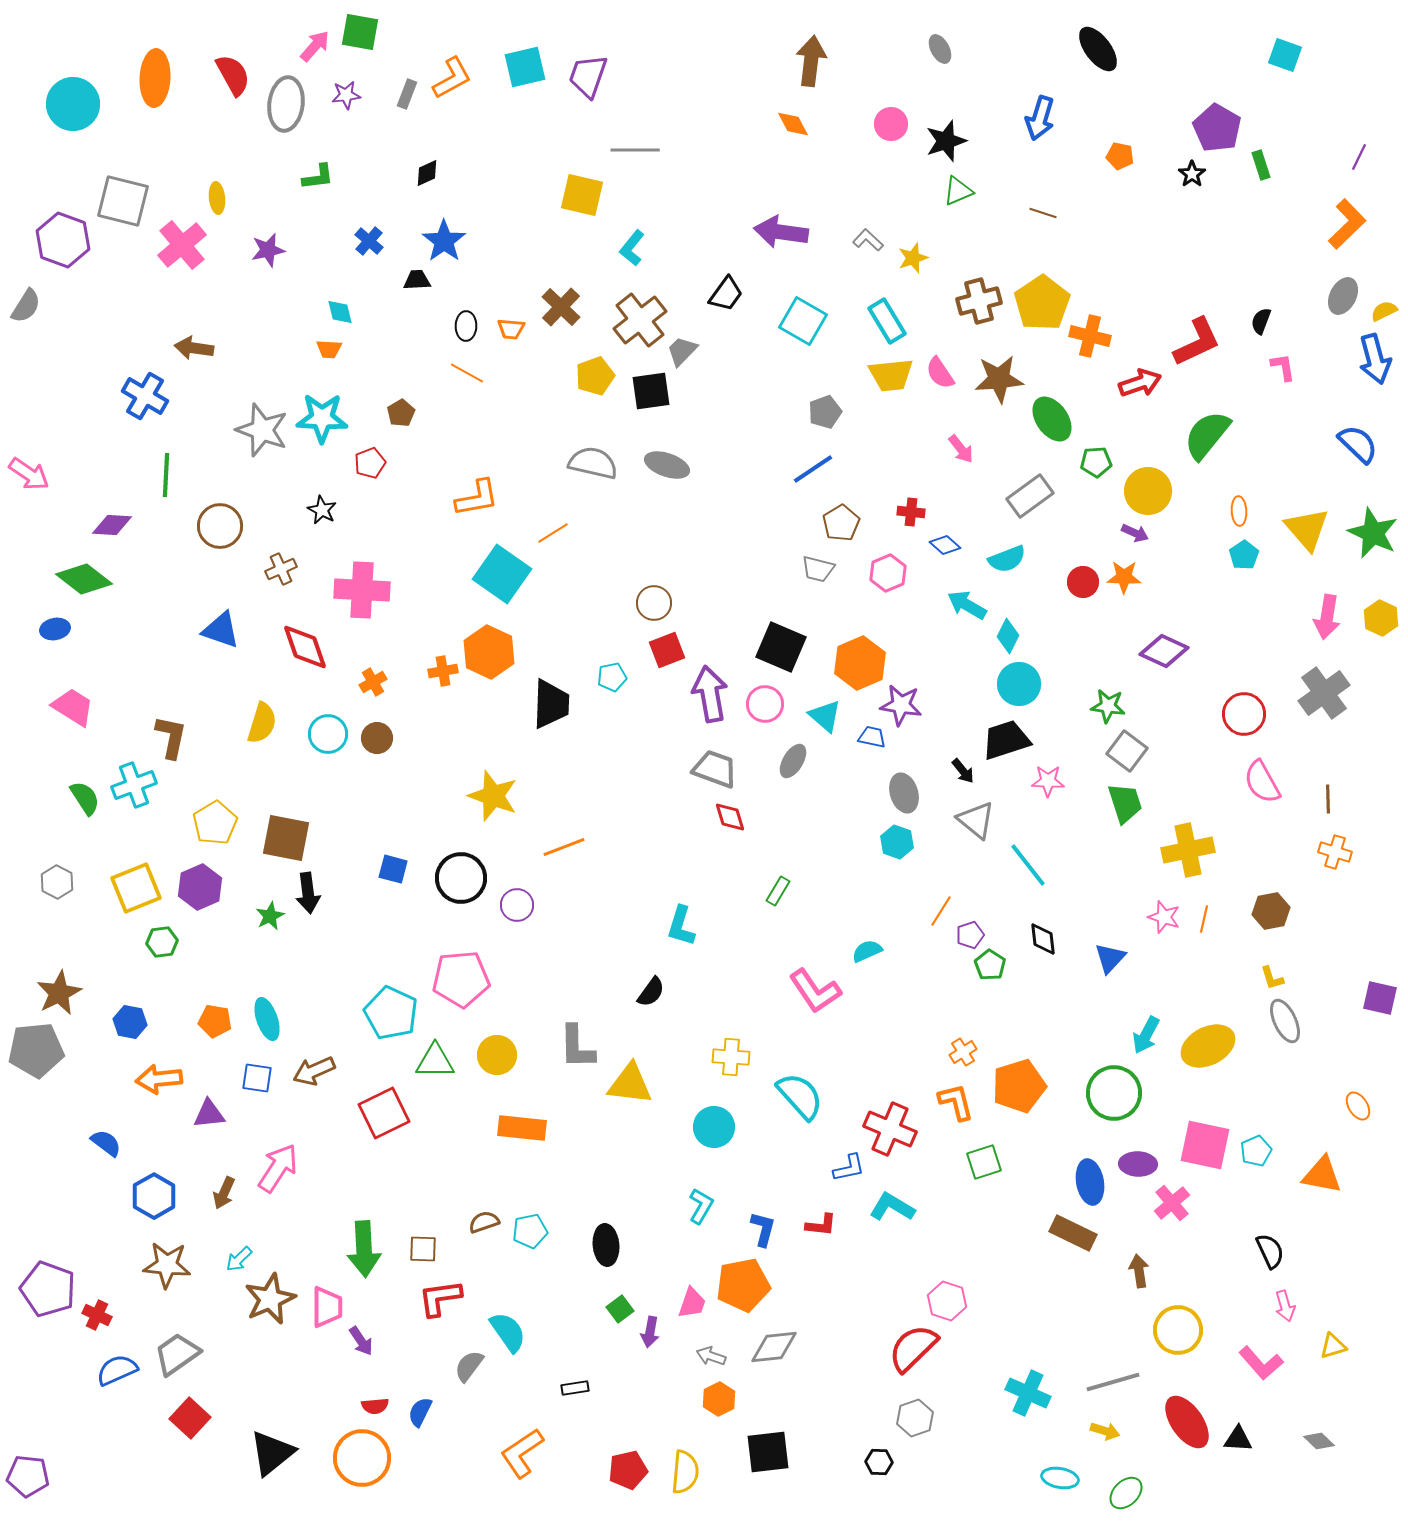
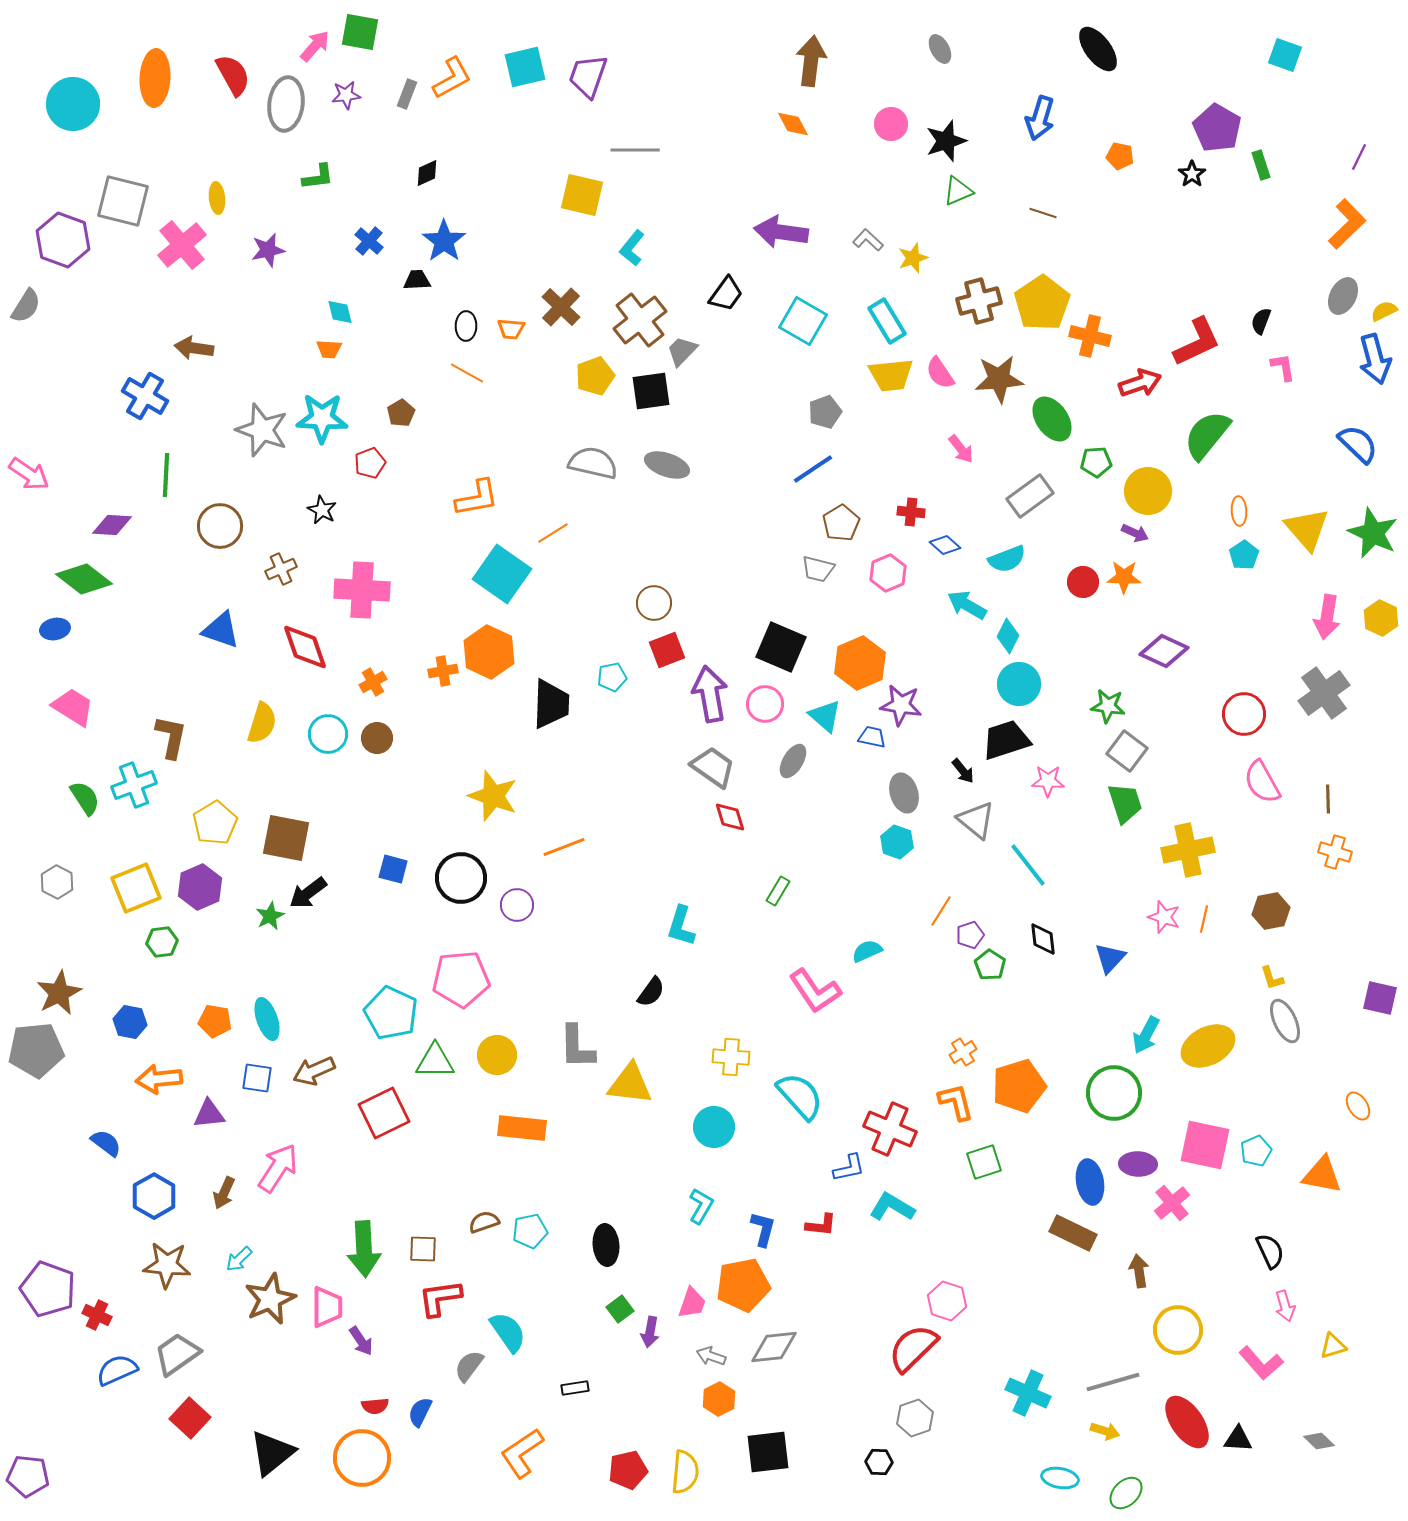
gray trapezoid at (715, 769): moved 2 px left, 2 px up; rotated 15 degrees clockwise
black arrow at (308, 893): rotated 60 degrees clockwise
